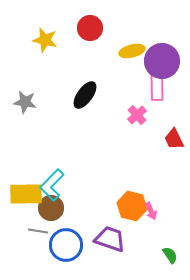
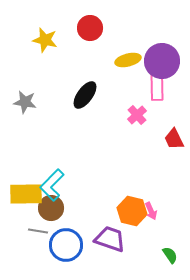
yellow ellipse: moved 4 px left, 9 px down
orange hexagon: moved 5 px down
